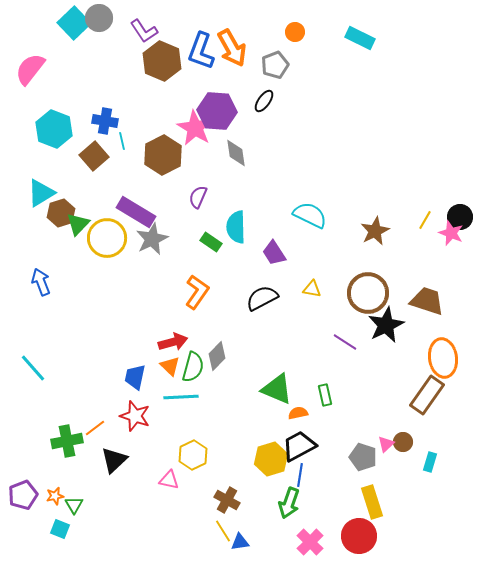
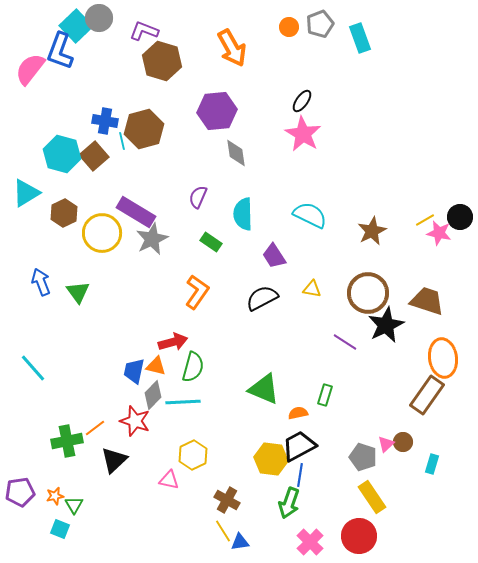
cyan square at (74, 23): moved 2 px right, 3 px down
purple L-shape at (144, 31): rotated 144 degrees clockwise
orange circle at (295, 32): moved 6 px left, 5 px up
cyan rectangle at (360, 38): rotated 44 degrees clockwise
blue L-shape at (201, 51): moved 141 px left
brown hexagon at (162, 61): rotated 6 degrees counterclockwise
gray pentagon at (275, 65): moved 45 px right, 41 px up
black ellipse at (264, 101): moved 38 px right
purple hexagon at (217, 111): rotated 9 degrees counterclockwise
pink star at (195, 128): moved 108 px right, 6 px down
cyan hexagon at (54, 129): moved 8 px right, 25 px down; rotated 6 degrees counterclockwise
brown hexagon at (163, 155): moved 19 px left, 26 px up; rotated 12 degrees clockwise
cyan triangle at (41, 193): moved 15 px left
brown hexagon at (61, 213): moved 3 px right; rotated 8 degrees counterclockwise
yellow line at (425, 220): rotated 30 degrees clockwise
green triangle at (78, 224): moved 68 px down; rotated 20 degrees counterclockwise
cyan semicircle at (236, 227): moved 7 px right, 13 px up
brown star at (375, 231): moved 3 px left
pink star at (451, 233): moved 12 px left; rotated 10 degrees counterclockwise
yellow circle at (107, 238): moved 5 px left, 5 px up
purple trapezoid at (274, 253): moved 3 px down
gray diamond at (217, 356): moved 64 px left, 39 px down
orange triangle at (170, 366): moved 14 px left; rotated 30 degrees counterclockwise
blue trapezoid at (135, 377): moved 1 px left, 6 px up
green triangle at (277, 389): moved 13 px left
green rectangle at (325, 395): rotated 30 degrees clockwise
cyan line at (181, 397): moved 2 px right, 5 px down
red star at (135, 416): moved 5 px down
yellow hexagon at (271, 459): rotated 24 degrees clockwise
cyan rectangle at (430, 462): moved 2 px right, 2 px down
purple pentagon at (23, 495): moved 3 px left, 3 px up; rotated 12 degrees clockwise
yellow rectangle at (372, 502): moved 5 px up; rotated 16 degrees counterclockwise
